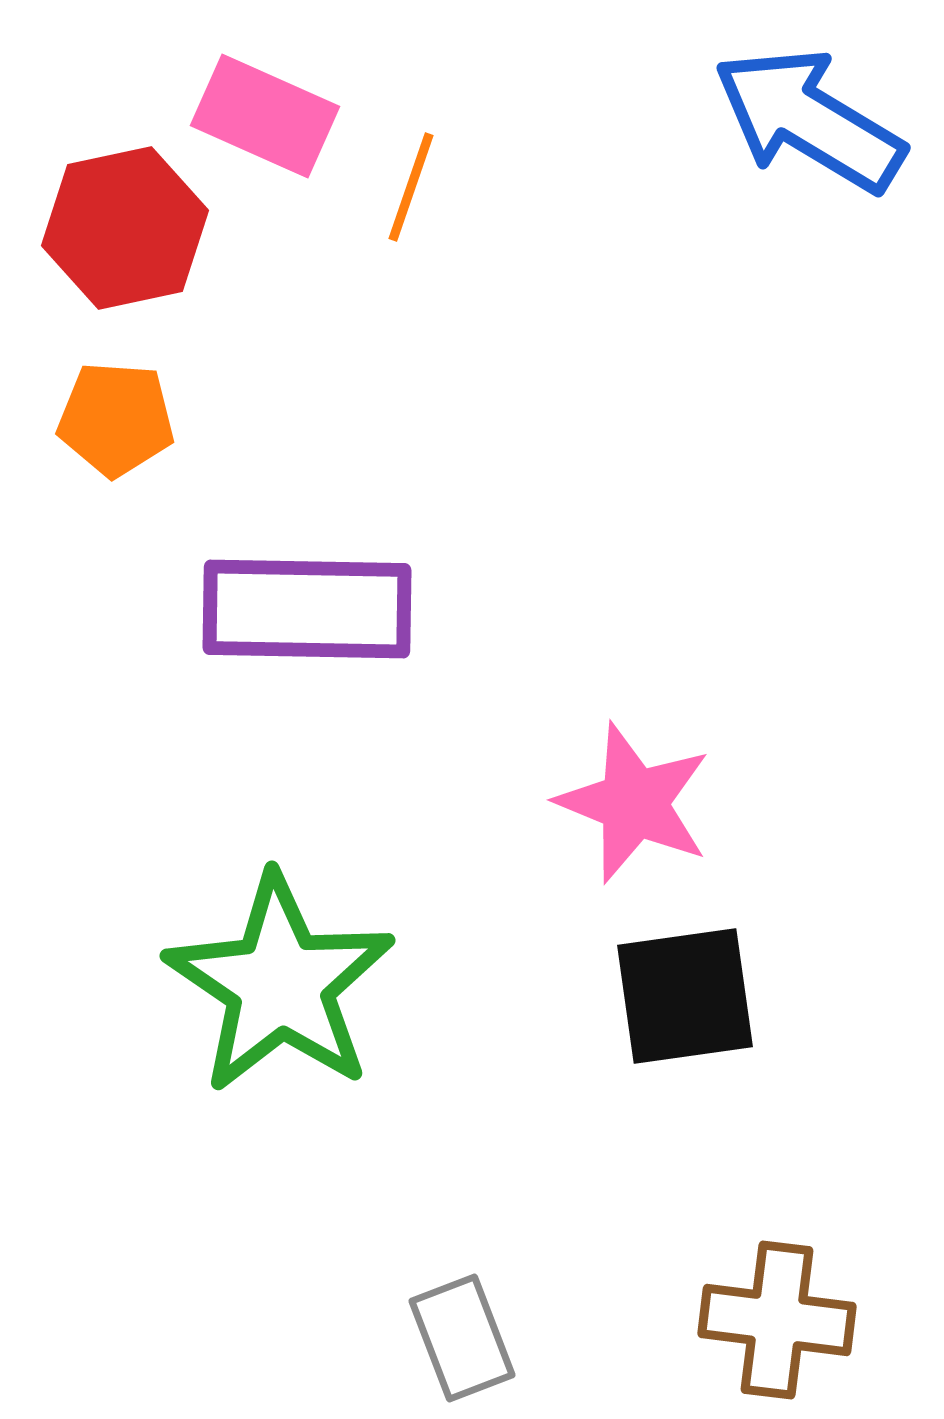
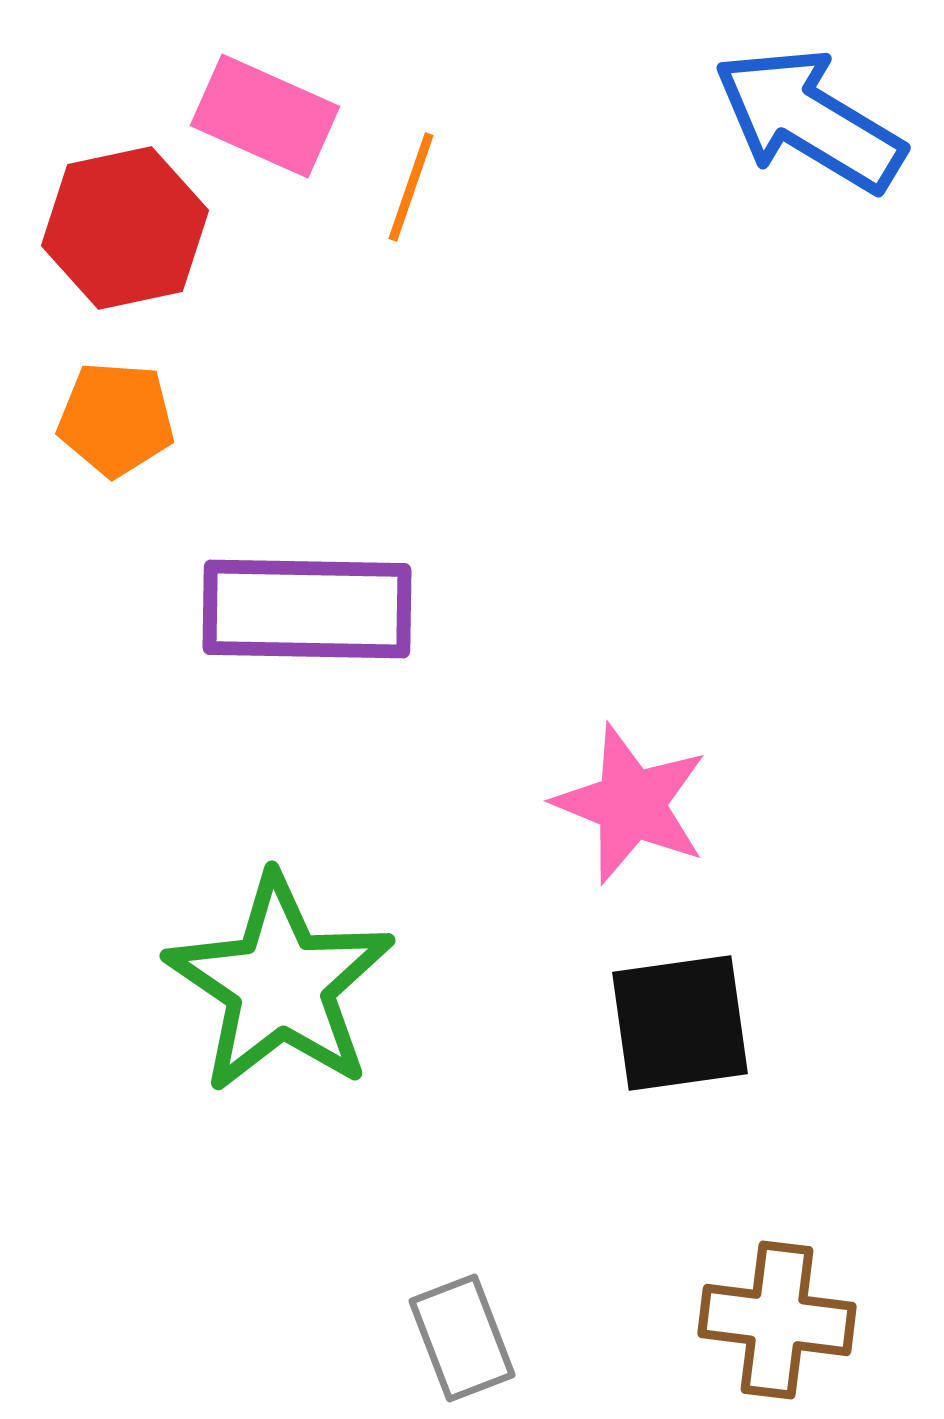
pink star: moved 3 px left, 1 px down
black square: moved 5 px left, 27 px down
